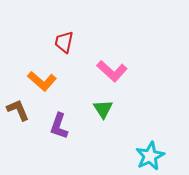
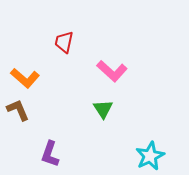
orange L-shape: moved 17 px left, 3 px up
purple L-shape: moved 9 px left, 28 px down
